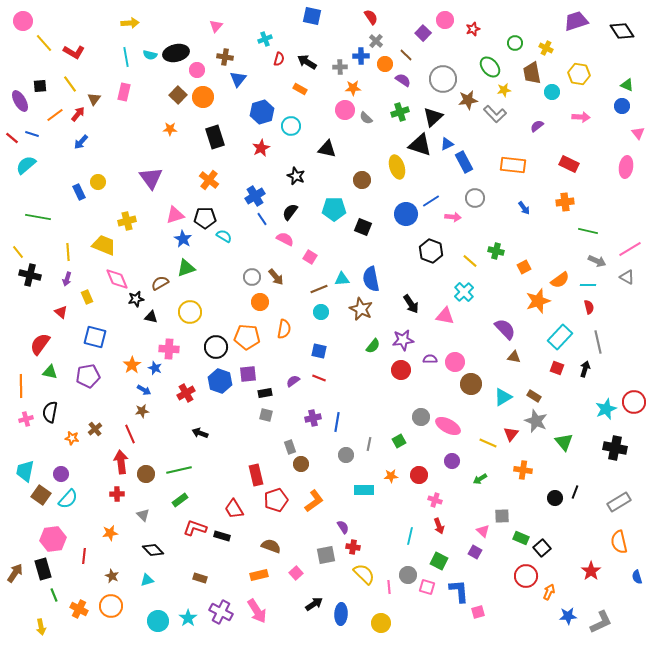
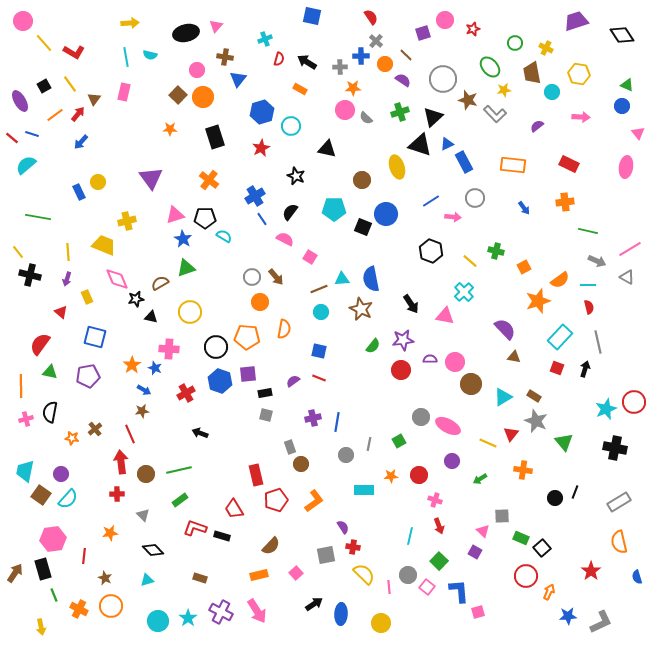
black diamond at (622, 31): moved 4 px down
purple square at (423, 33): rotated 28 degrees clockwise
black ellipse at (176, 53): moved 10 px right, 20 px up
black square at (40, 86): moved 4 px right; rotated 24 degrees counterclockwise
brown star at (468, 100): rotated 24 degrees clockwise
blue circle at (406, 214): moved 20 px left
brown semicircle at (271, 546): rotated 114 degrees clockwise
green square at (439, 561): rotated 18 degrees clockwise
brown star at (112, 576): moved 7 px left, 2 px down
pink square at (427, 587): rotated 21 degrees clockwise
